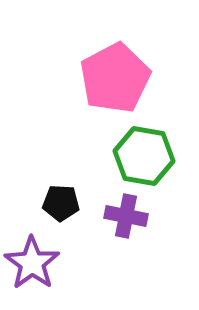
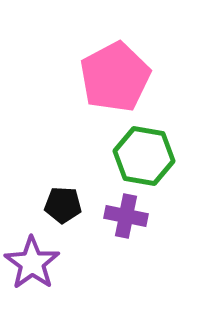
pink pentagon: moved 1 px up
black pentagon: moved 2 px right, 2 px down
